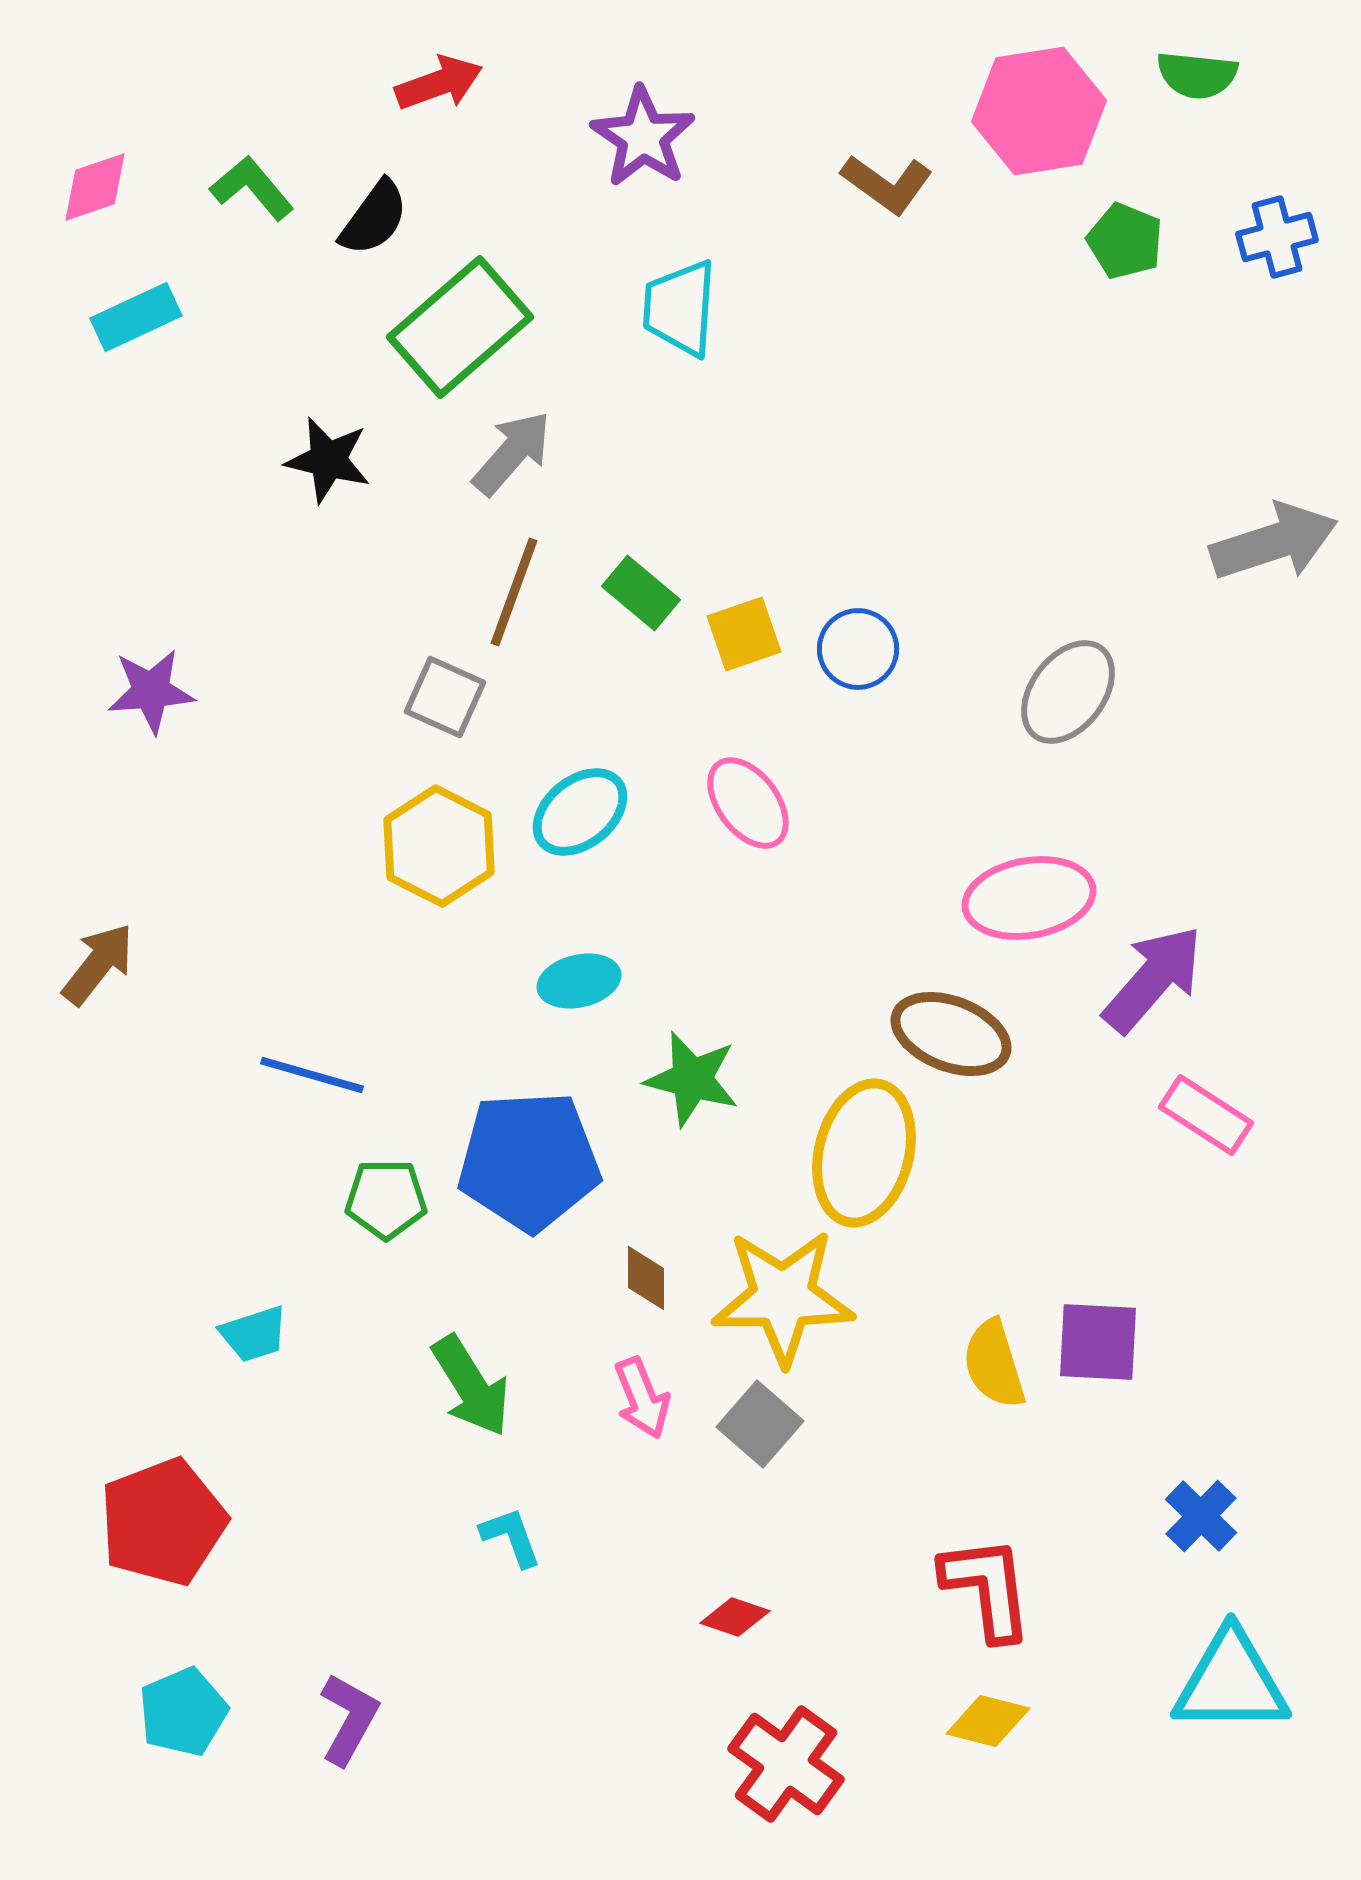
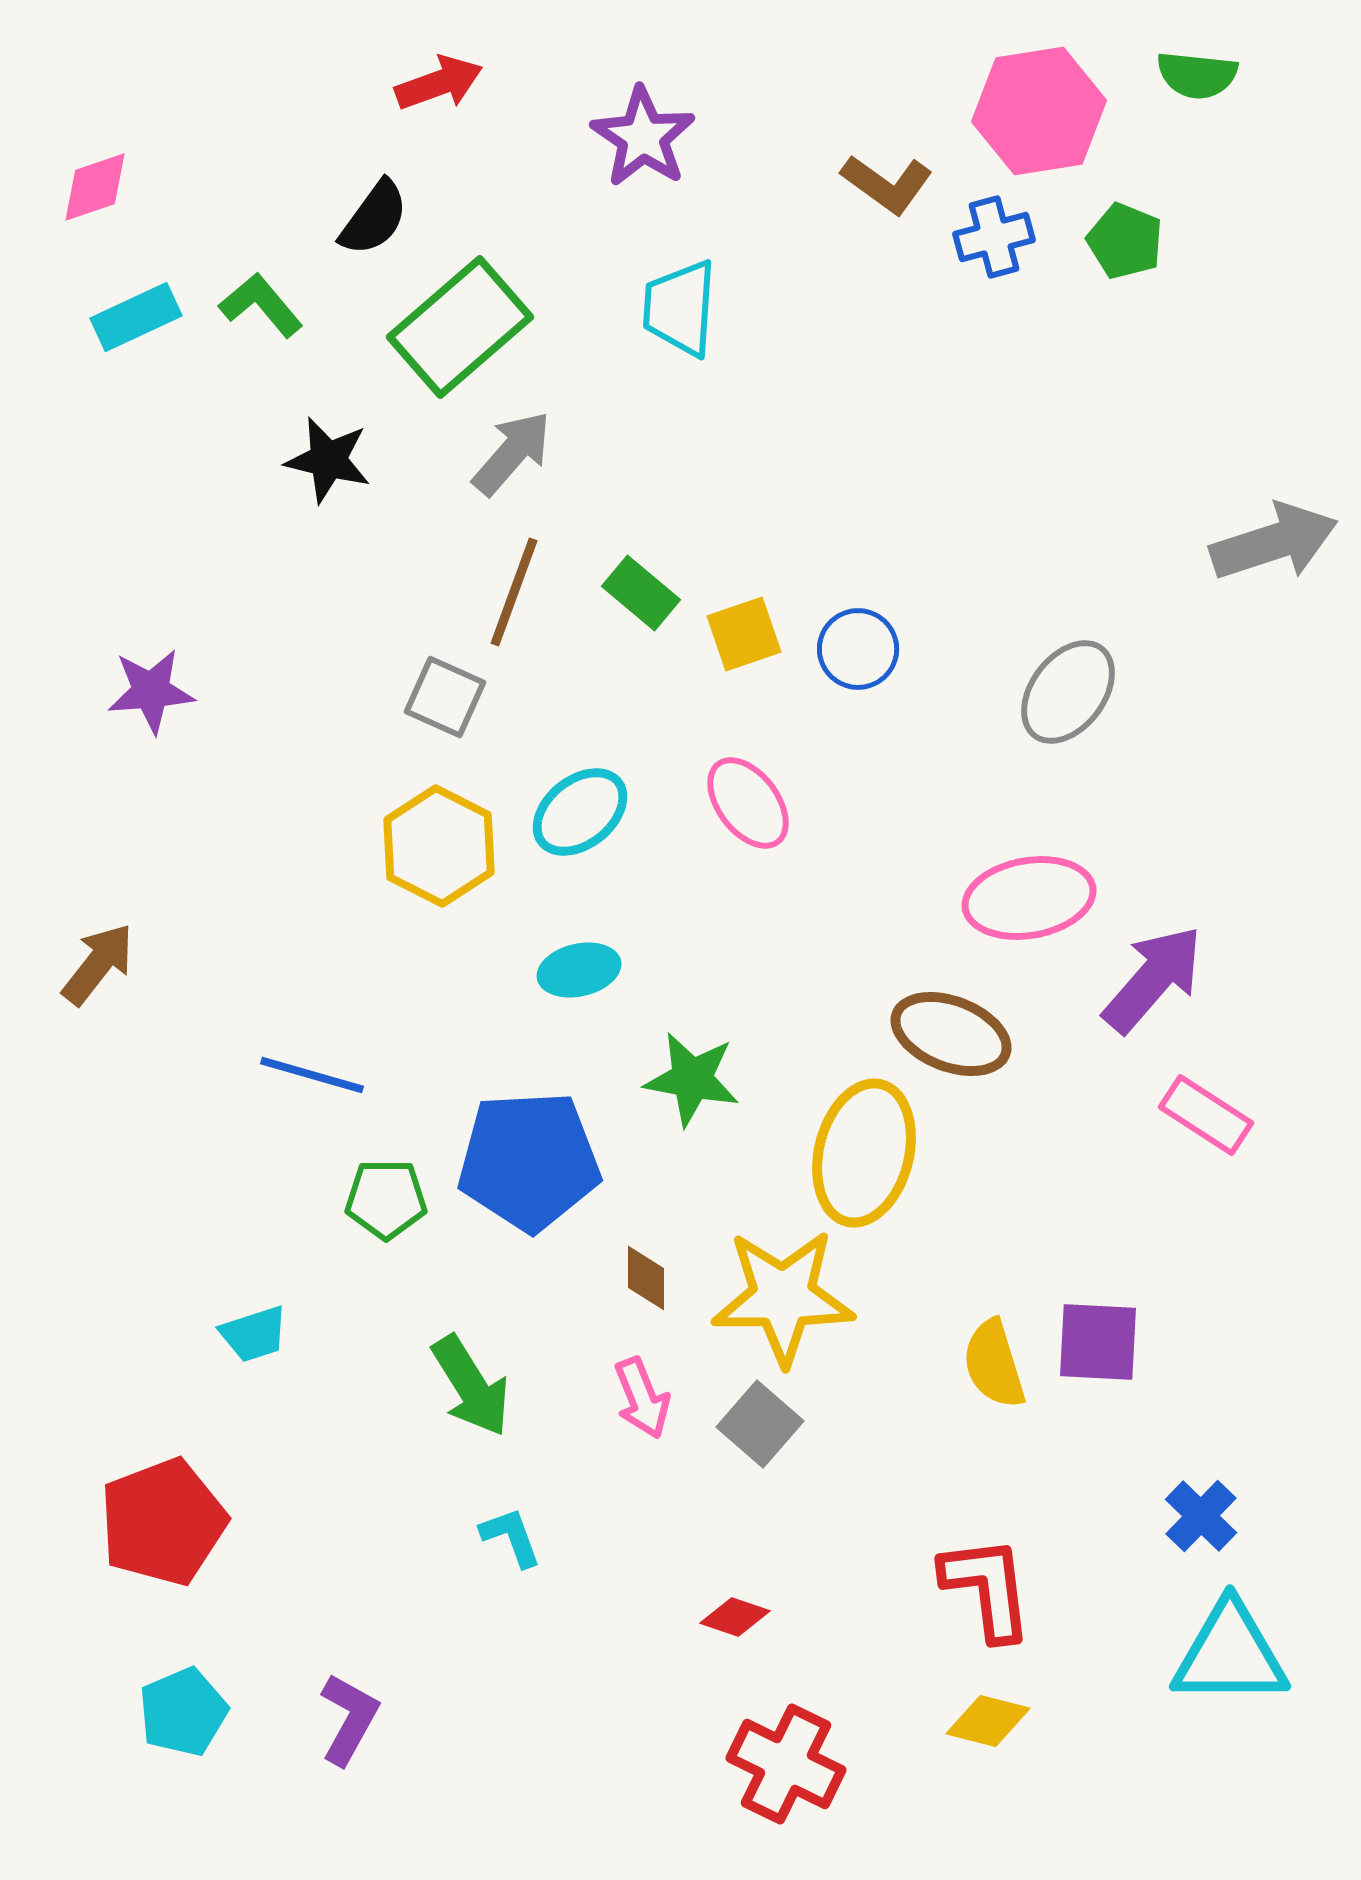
green L-shape at (252, 188): moved 9 px right, 117 px down
blue cross at (1277, 237): moved 283 px left
cyan ellipse at (579, 981): moved 11 px up
green star at (692, 1079): rotated 4 degrees counterclockwise
cyan triangle at (1231, 1682): moved 1 px left, 28 px up
red cross at (786, 1764): rotated 10 degrees counterclockwise
